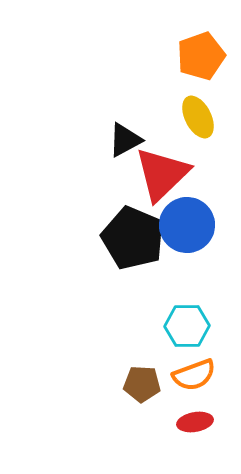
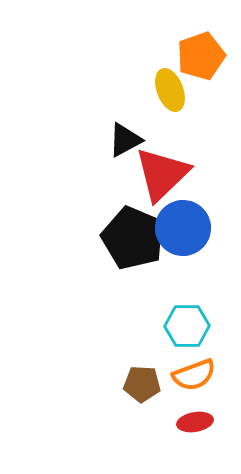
yellow ellipse: moved 28 px left, 27 px up; rotated 6 degrees clockwise
blue circle: moved 4 px left, 3 px down
